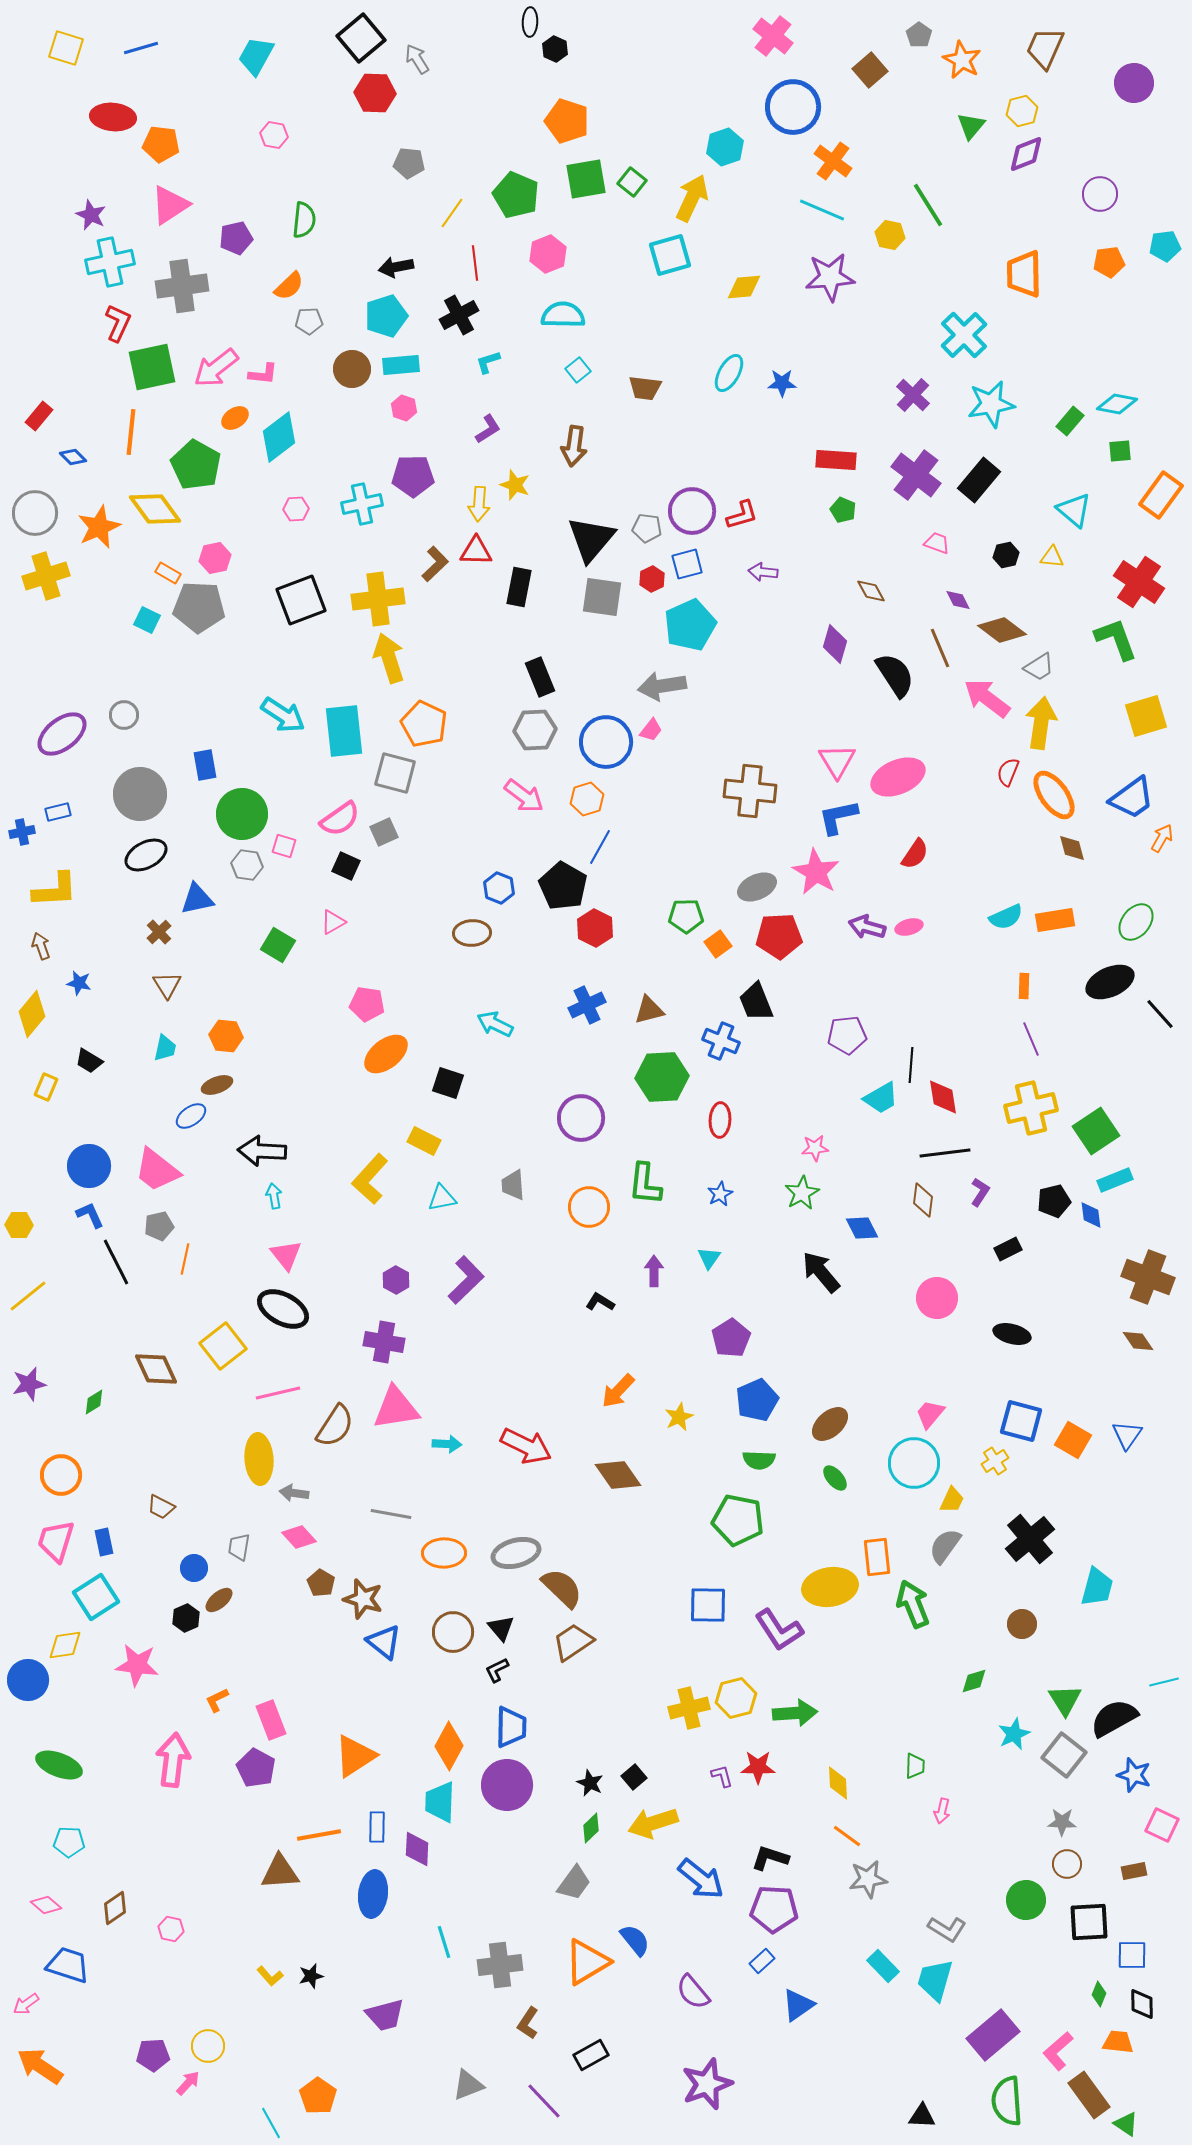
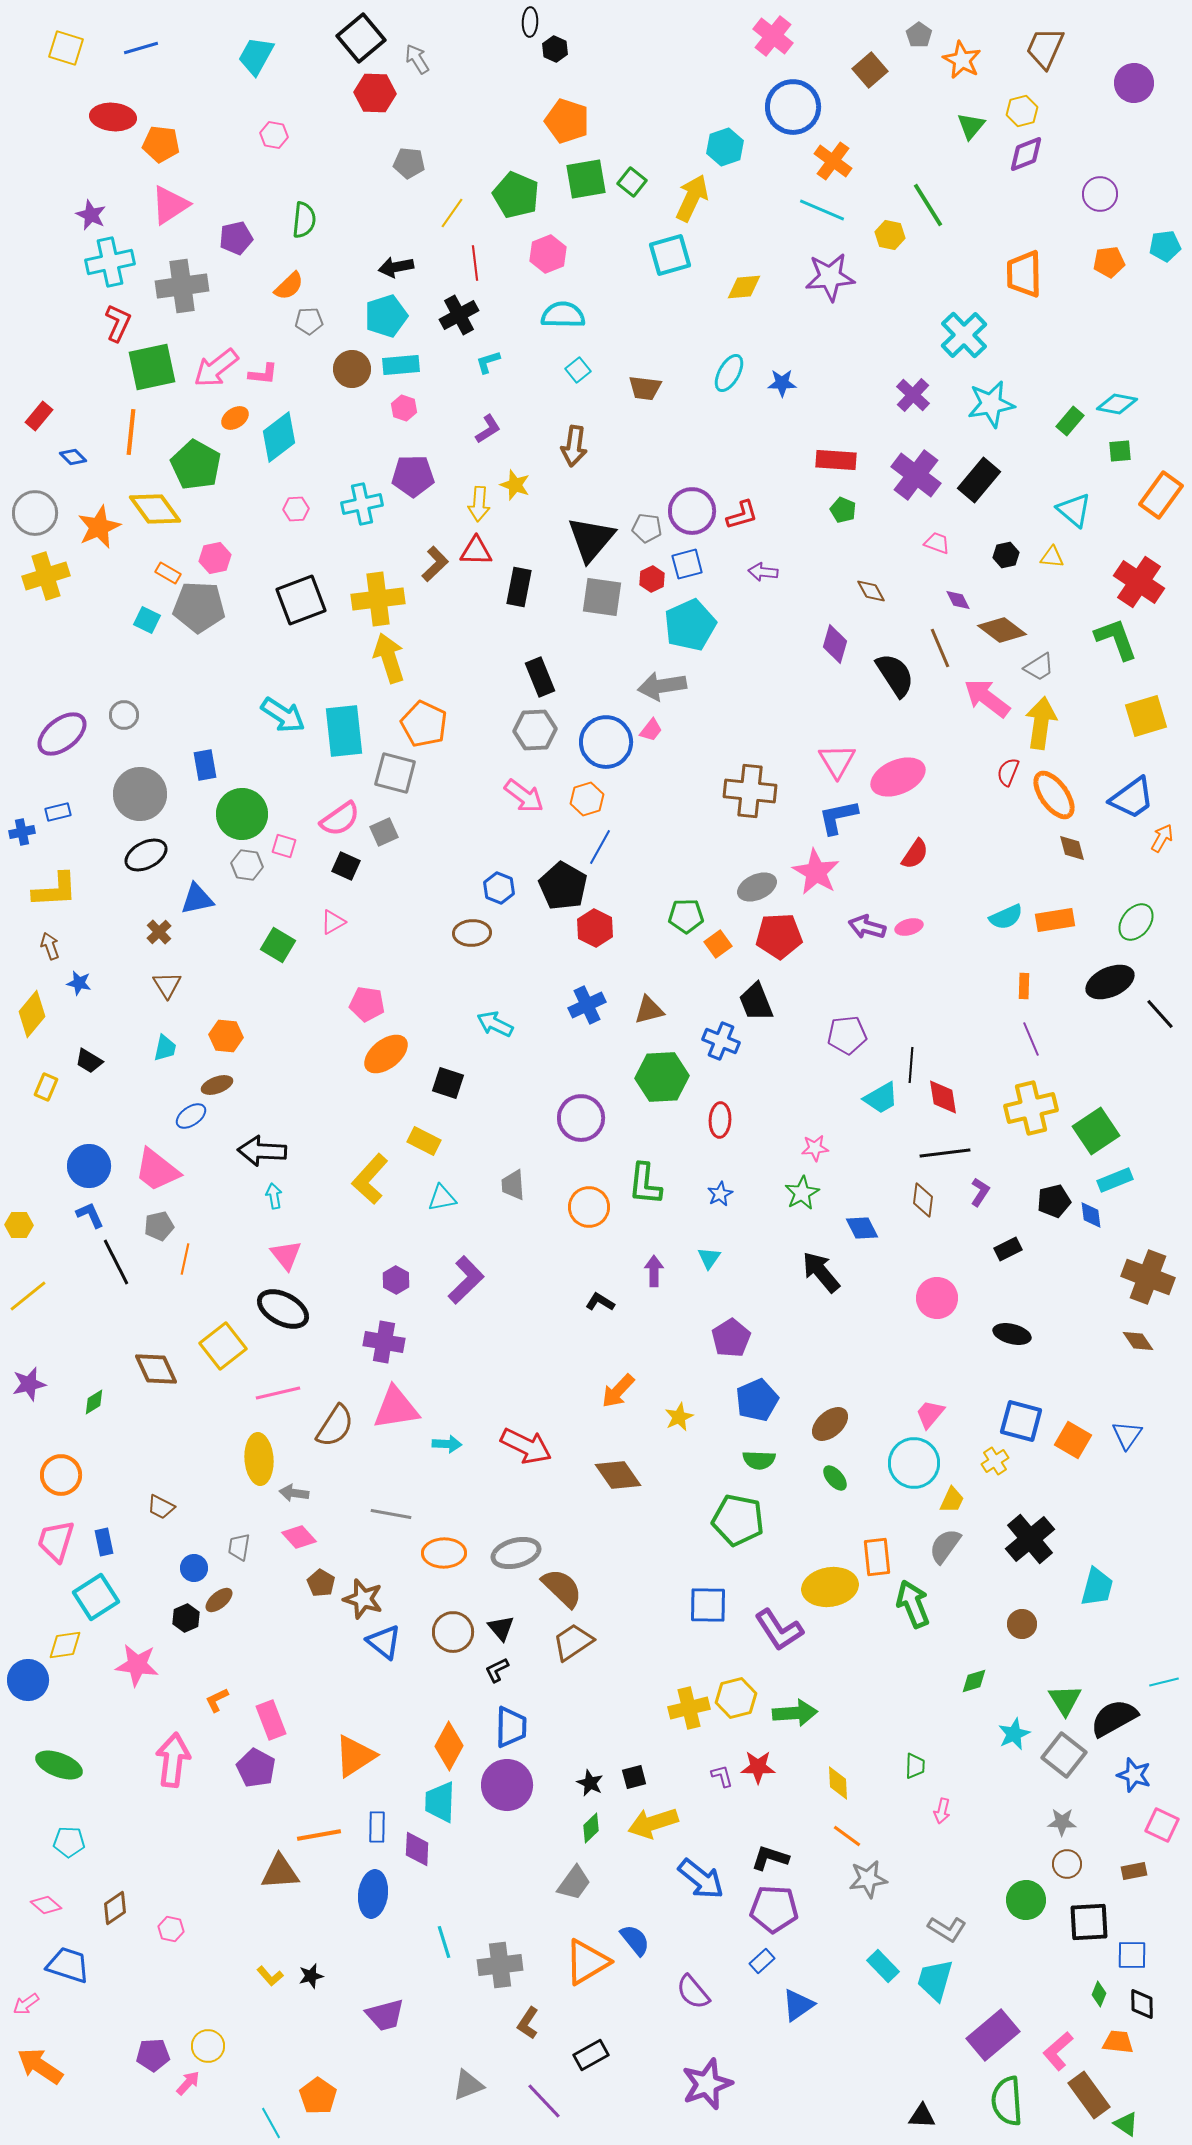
brown arrow at (41, 946): moved 9 px right
black square at (634, 1777): rotated 25 degrees clockwise
